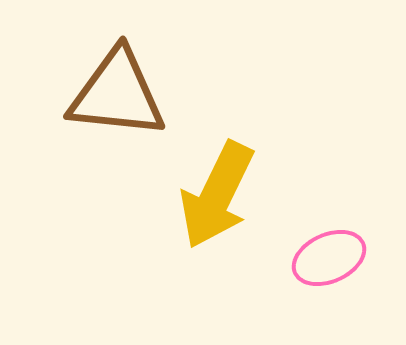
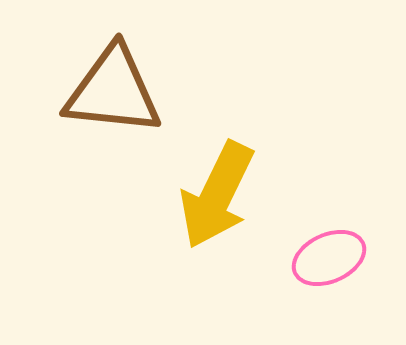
brown triangle: moved 4 px left, 3 px up
